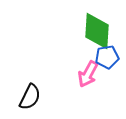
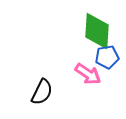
pink arrow: rotated 84 degrees counterclockwise
black semicircle: moved 12 px right, 5 px up
